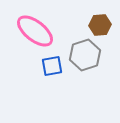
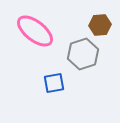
gray hexagon: moved 2 px left, 1 px up
blue square: moved 2 px right, 17 px down
